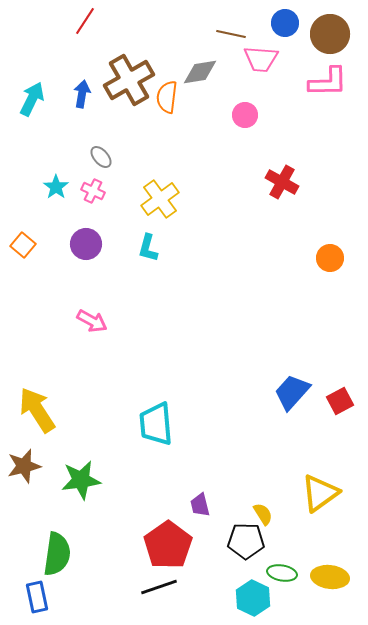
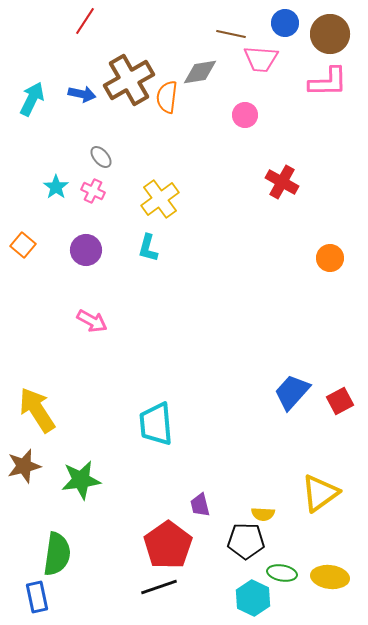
blue arrow: rotated 92 degrees clockwise
purple circle: moved 6 px down
yellow semicircle: rotated 125 degrees clockwise
